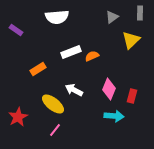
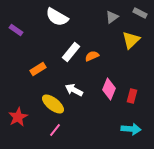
gray rectangle: rotated 64 degrees counterclockwise
white semicircle: rotated 35 degrees clockwise
white rectangle: rotated 30 degrees counterclockwise
cyan arrow: moved 17 px right, 13 px down
